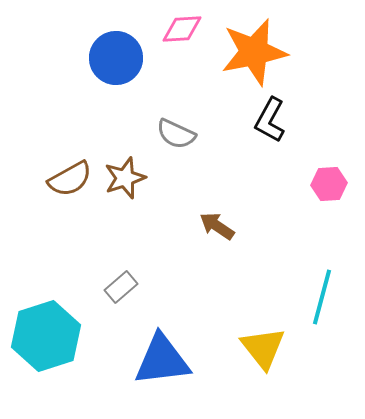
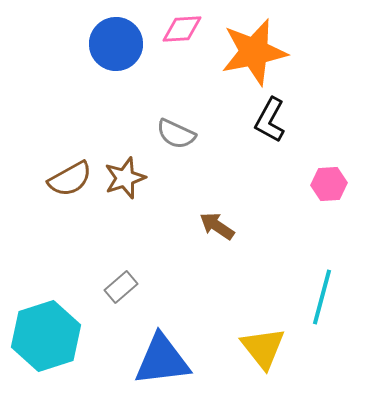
blue circle: moved 14 px up
